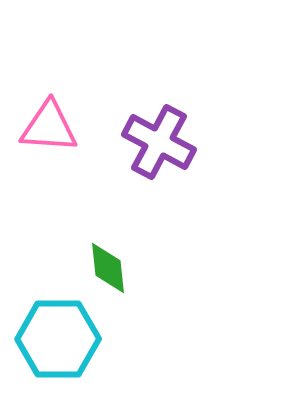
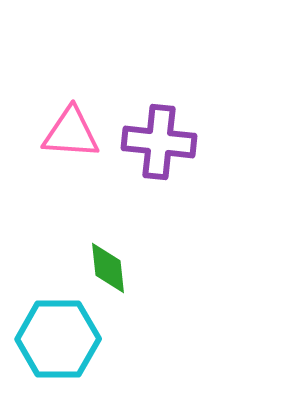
pink triangle: moved 22 px right, 6 px down
purple cross: rotated 22 degrees counterclockwise
